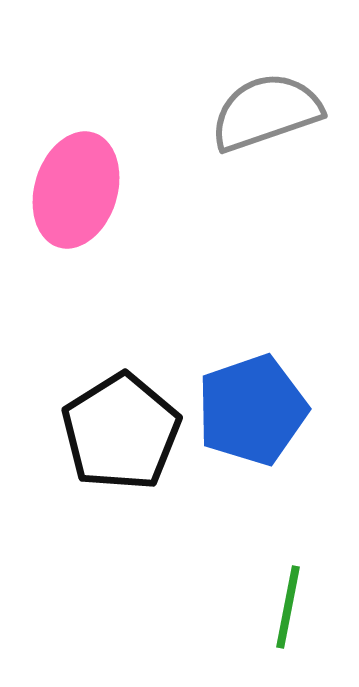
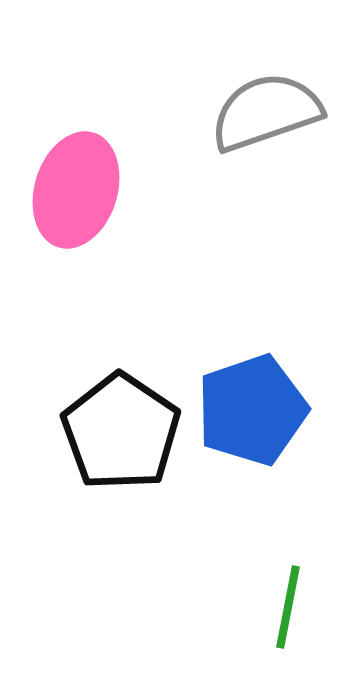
black pentagon: rotated 6 degrees counterclockwise
